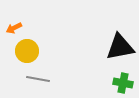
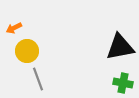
gray line: rotated 60 degrees clockwise
